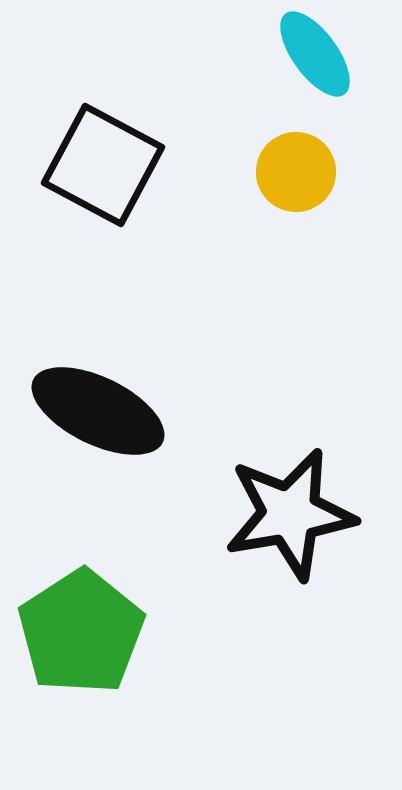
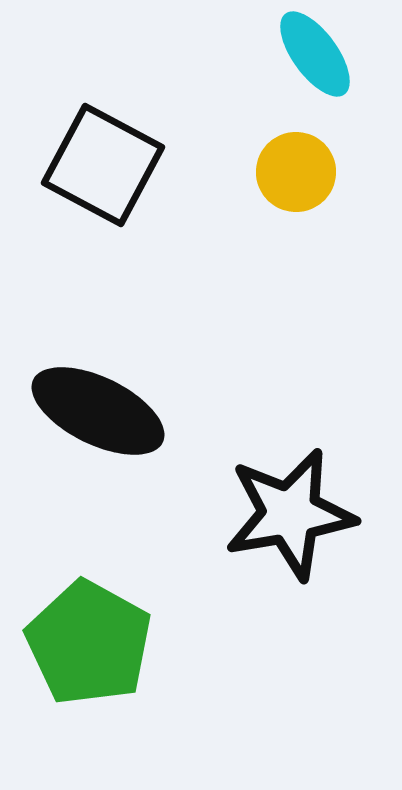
green pentagon: moved 8 px right, 11 px down; rotated 10 degrees counterclockwise
